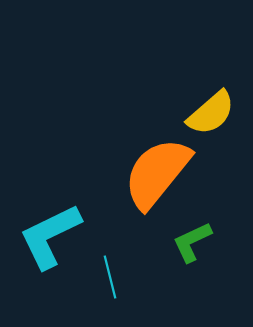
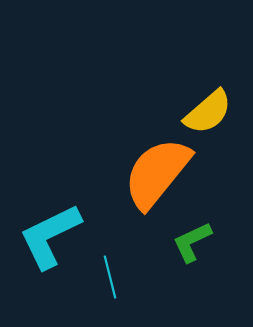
yellow semicircle: moved 3 px left, 1 px up
